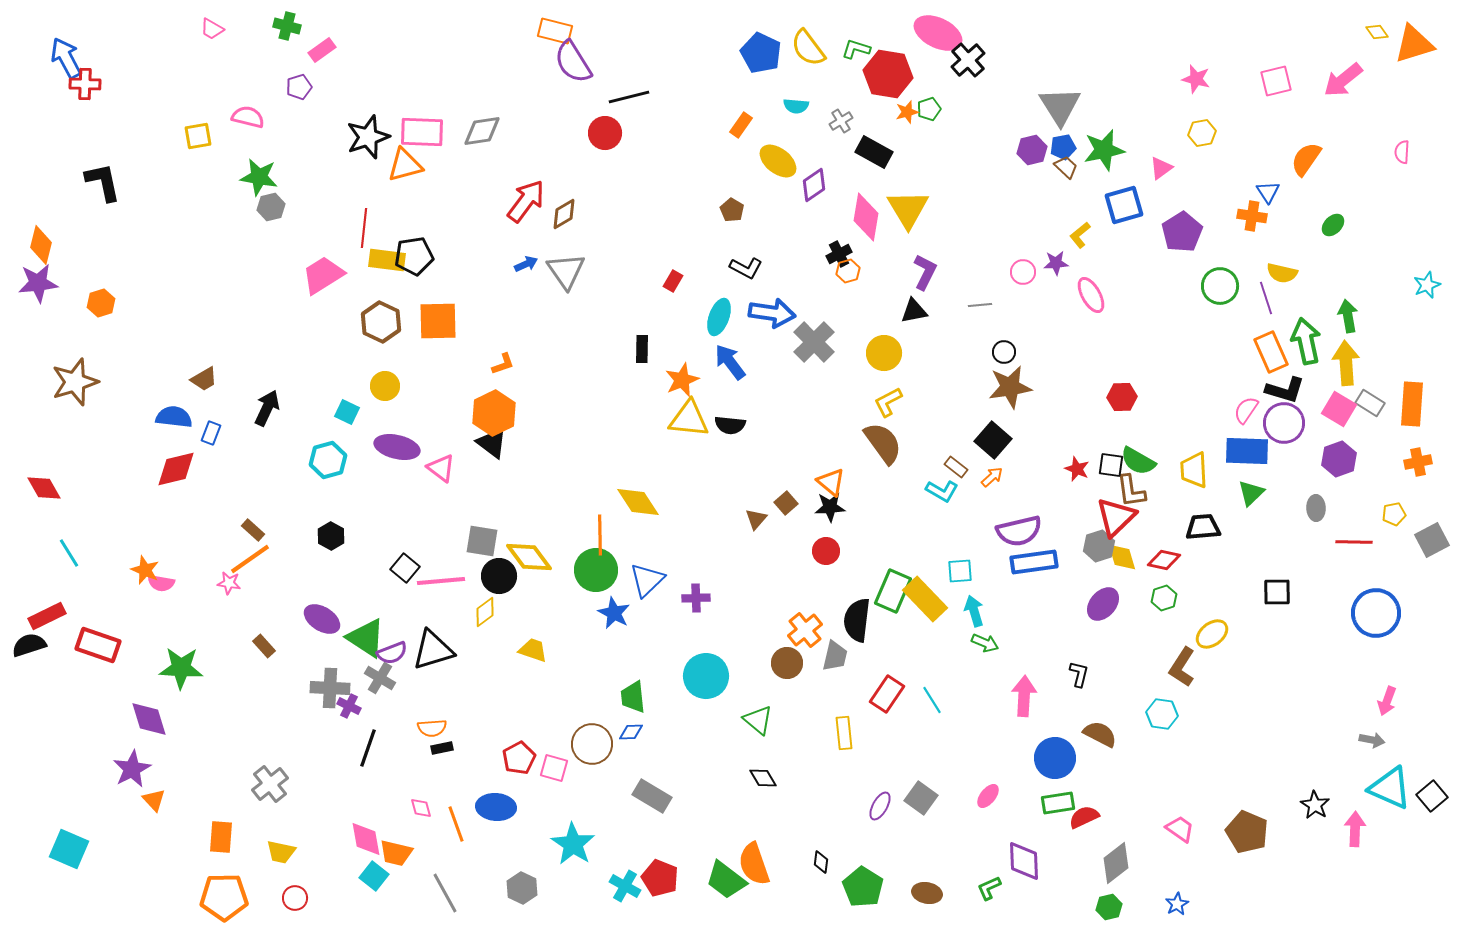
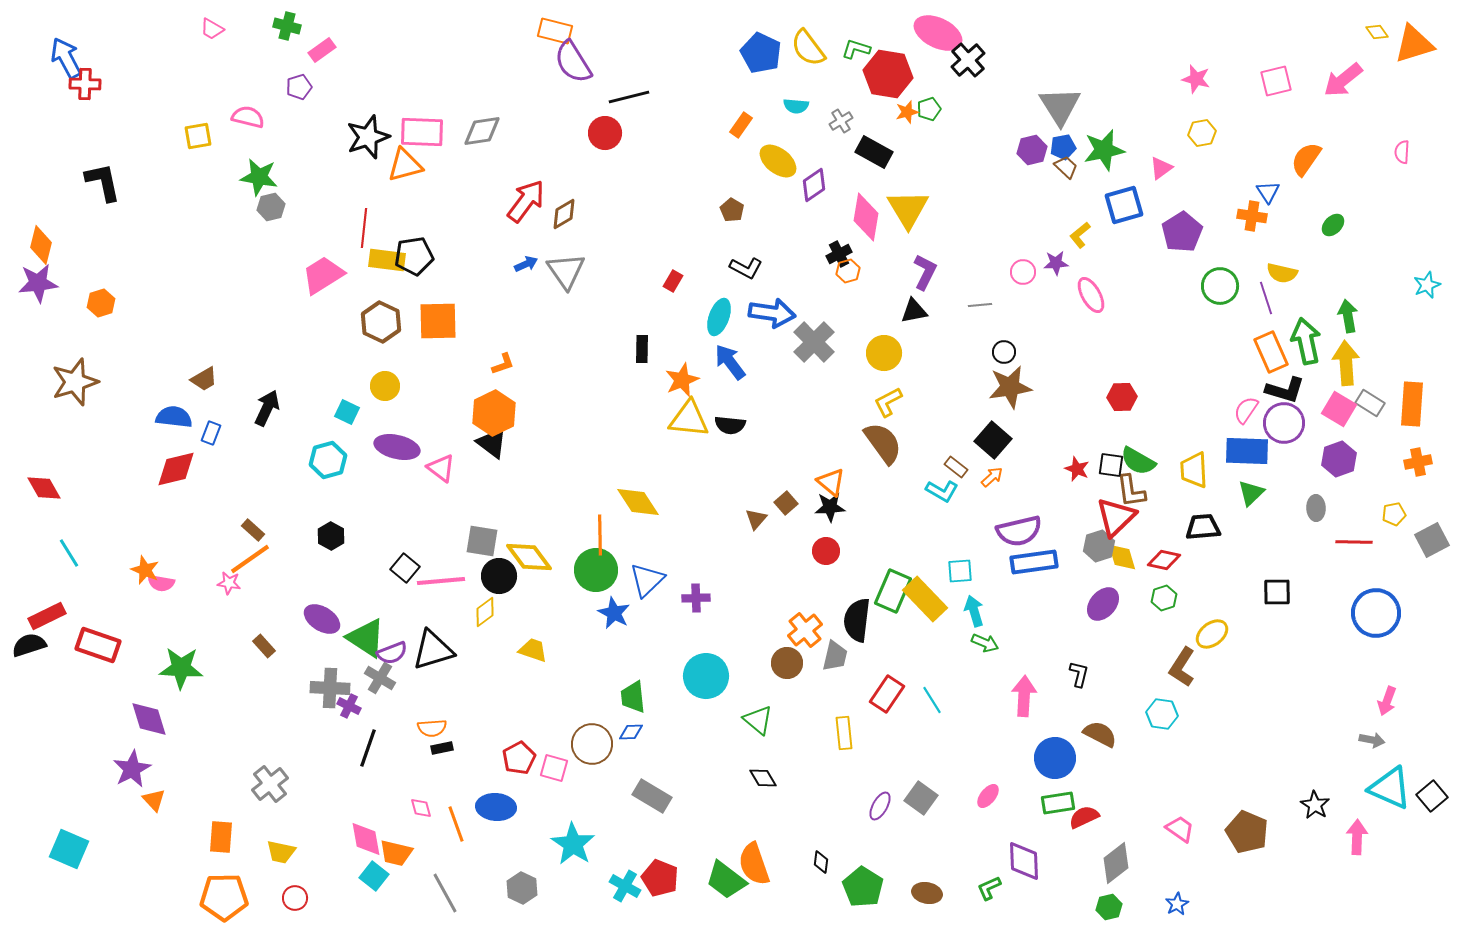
pink arrow at (1355, 829): moved 2 px right, 8 px down
